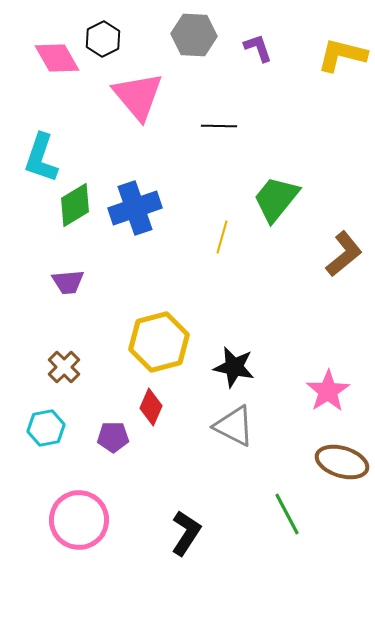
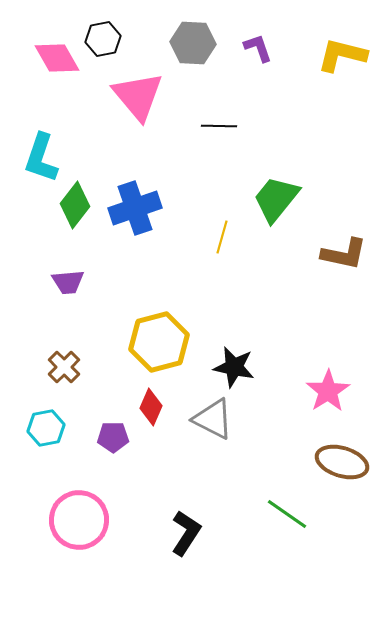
gray hexagon: moved 1 px left, 8 px down
black hexagon: rotated 16 degrees clockwise
green diamond: rotated 21 degrees counterclockwise
brown L-shape: rotated 51 degrees clockwise
gray triangle: moved 21 px left, 7 px up
green line: rotated 27 degrees counterclockwise
